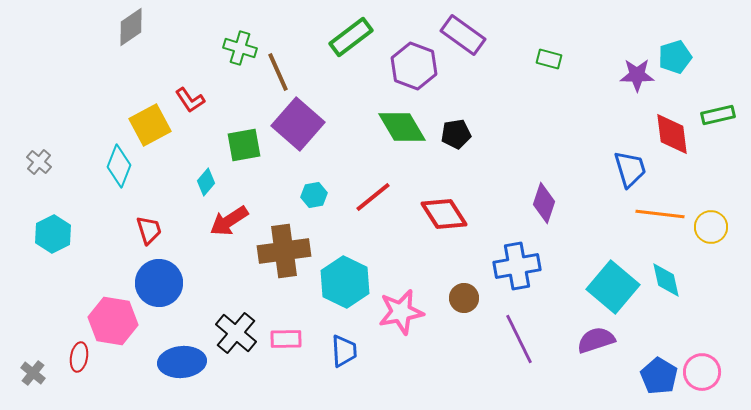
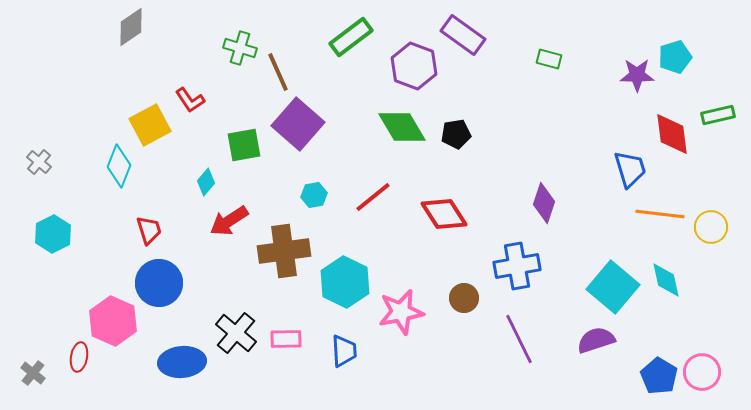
pink hexagon at (113, 321): rotated 15 degrees clockwise
